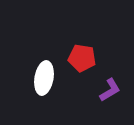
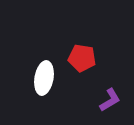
purple L-shape: moved 10 px down
